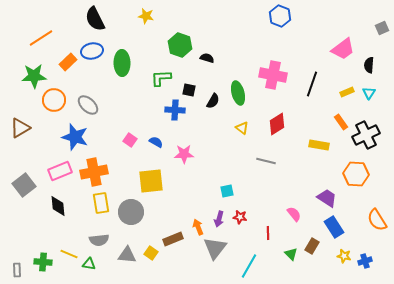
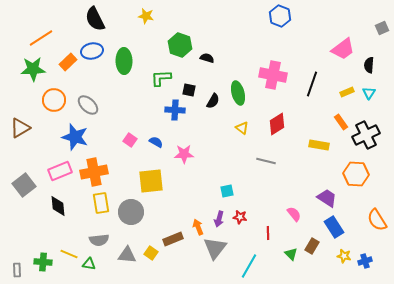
green ellipse at (122, 63): moved 2 px right, 2 px up
green star at (34, 76): moved 1 px left, 7 px up
